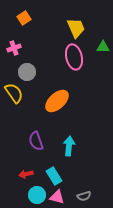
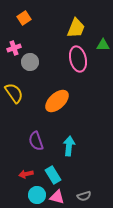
yellow trapezoid: rotated 45 degrees clockwise
green triangle: moved 2 px up
pink ellipse: moved 4 px right, 2 px down
gray circle: moved 3 px right, 10 px up
cyan rectangle: moved 1 px left, 1 px up
